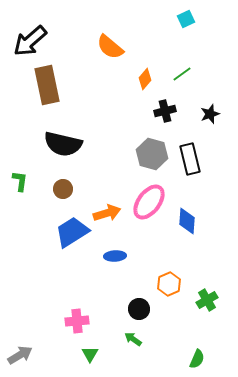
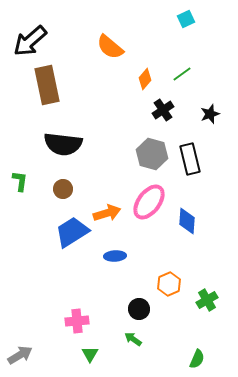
black cross: moved 2 px left, 1 px up; rotated 20 degrees counterclockwise
black semicircle: rotated 6 degrees counterclockwise
